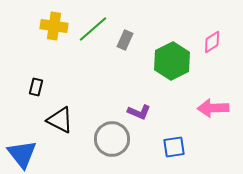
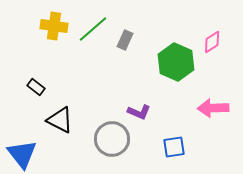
green hexagon: moved 4 px right, 1 px down; rotated 9 degrees counterclockwise
black rectangle: rotated 66 degrees counterclockwise
